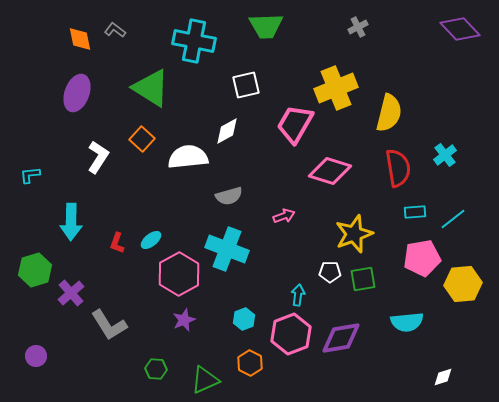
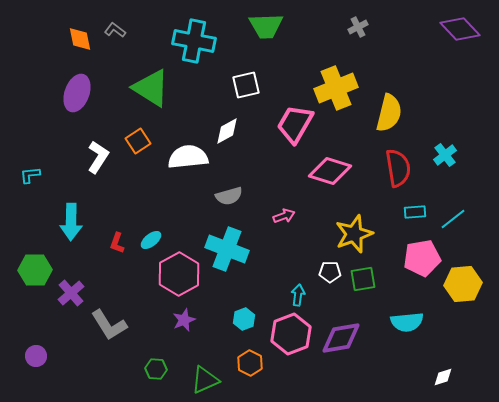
orange square at (142, 139): moved 4 px left, 2 px down; rotated 15 degrees clockwise
green hexagon at (35, 270): rotated 16 degrees clockwise
